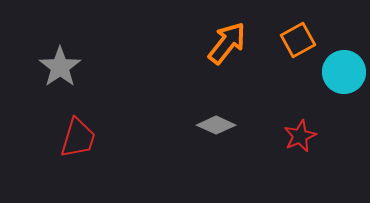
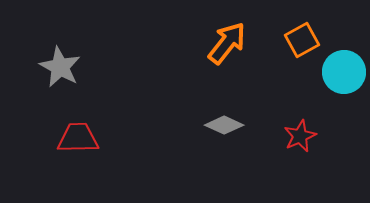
orange square: moved 4 px right
gray star: rotated 9 degrees counterclockwise
gray diamond: moved 8 px right
red trapezoid: rotated 108 degrees counterclockwise
